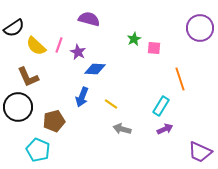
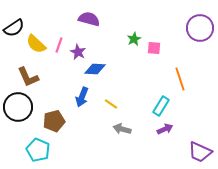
yellow semicircle: moved 2 px up
